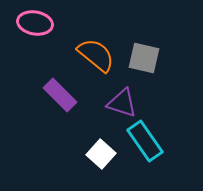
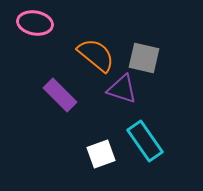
purple triangle: moved 14 px up
white square: rotated 28 degrees clockwise
